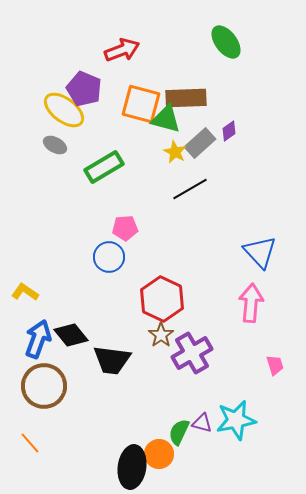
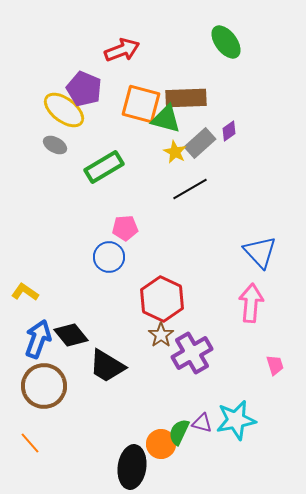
black trapezoid: moved 5 px left, 6 px down; rotated 24 degrees clockwise
orange circle: moved 2 px right, 10 px up
